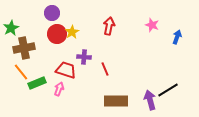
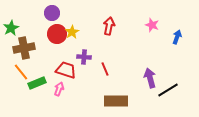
purple arrow: moved 22 px up
